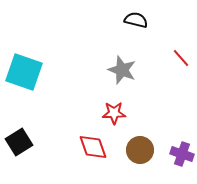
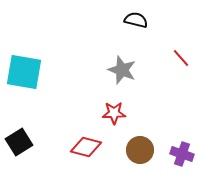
cyan square: rotated 9 degrees counterclockwise
red diamond: moved 7 px left; rotated 56 degrees counterclockwise
